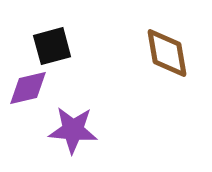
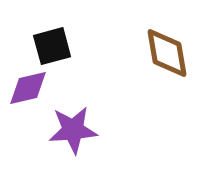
purple star: rotated 9 degrees counterclockwise
